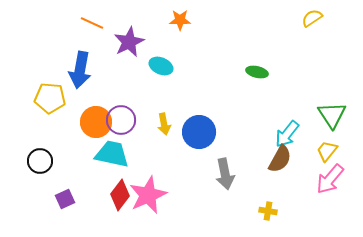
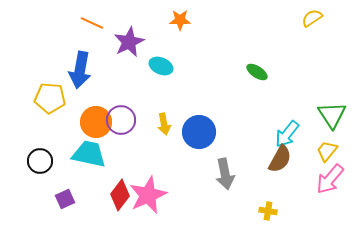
green ellipse: rotated 20 degrees clockwise
cyan trapezoid: moved 23 px left
